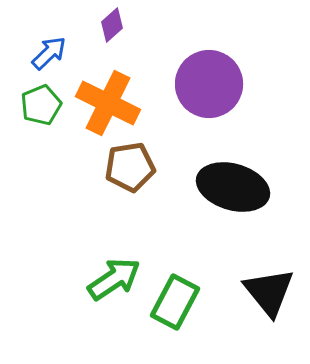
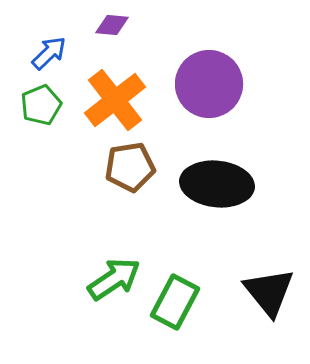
purple diamond: rotated 48 degrees clockwise
orange cross: moved 7 px right, 3 px up; rotated 26 degrees clockwise
black ellipse: moved 16 px left, 3 px up; rotated 10 degrees counterclockwise
